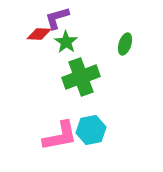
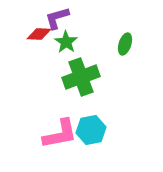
pink L-shape: moved 2 px up
